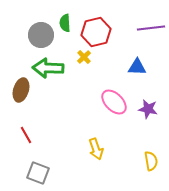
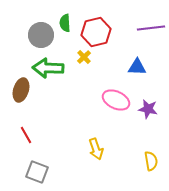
pink ellipse: moved 2 px right, 2 px up; rotated 20 degrees counterclockwise
gray square: moved 1 px left, 1 px up
